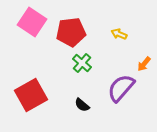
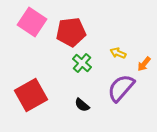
yellow arrow: moved 1 px left, 19 px down
